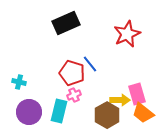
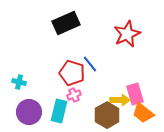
pink rectangle: moved 2 px left
